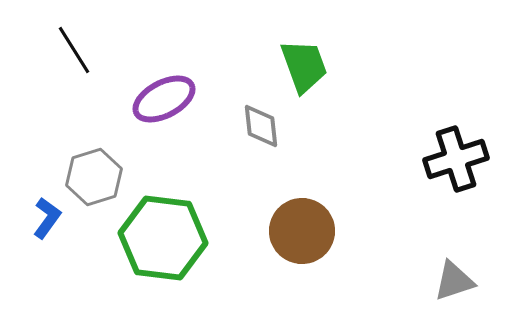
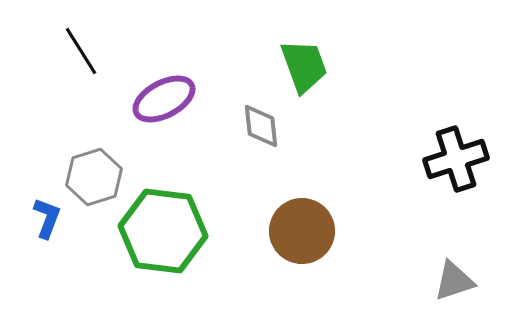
black line: moved 7 px right, 1 px down
blue L-shape: rotated 15 degrees counterclockwise
green hexagon: moved 7 px up
